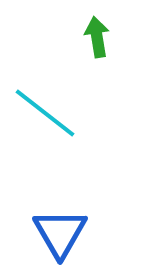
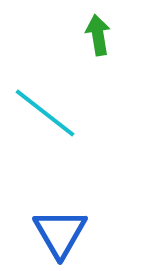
green arrow: moved 1 px right, 2 px up
